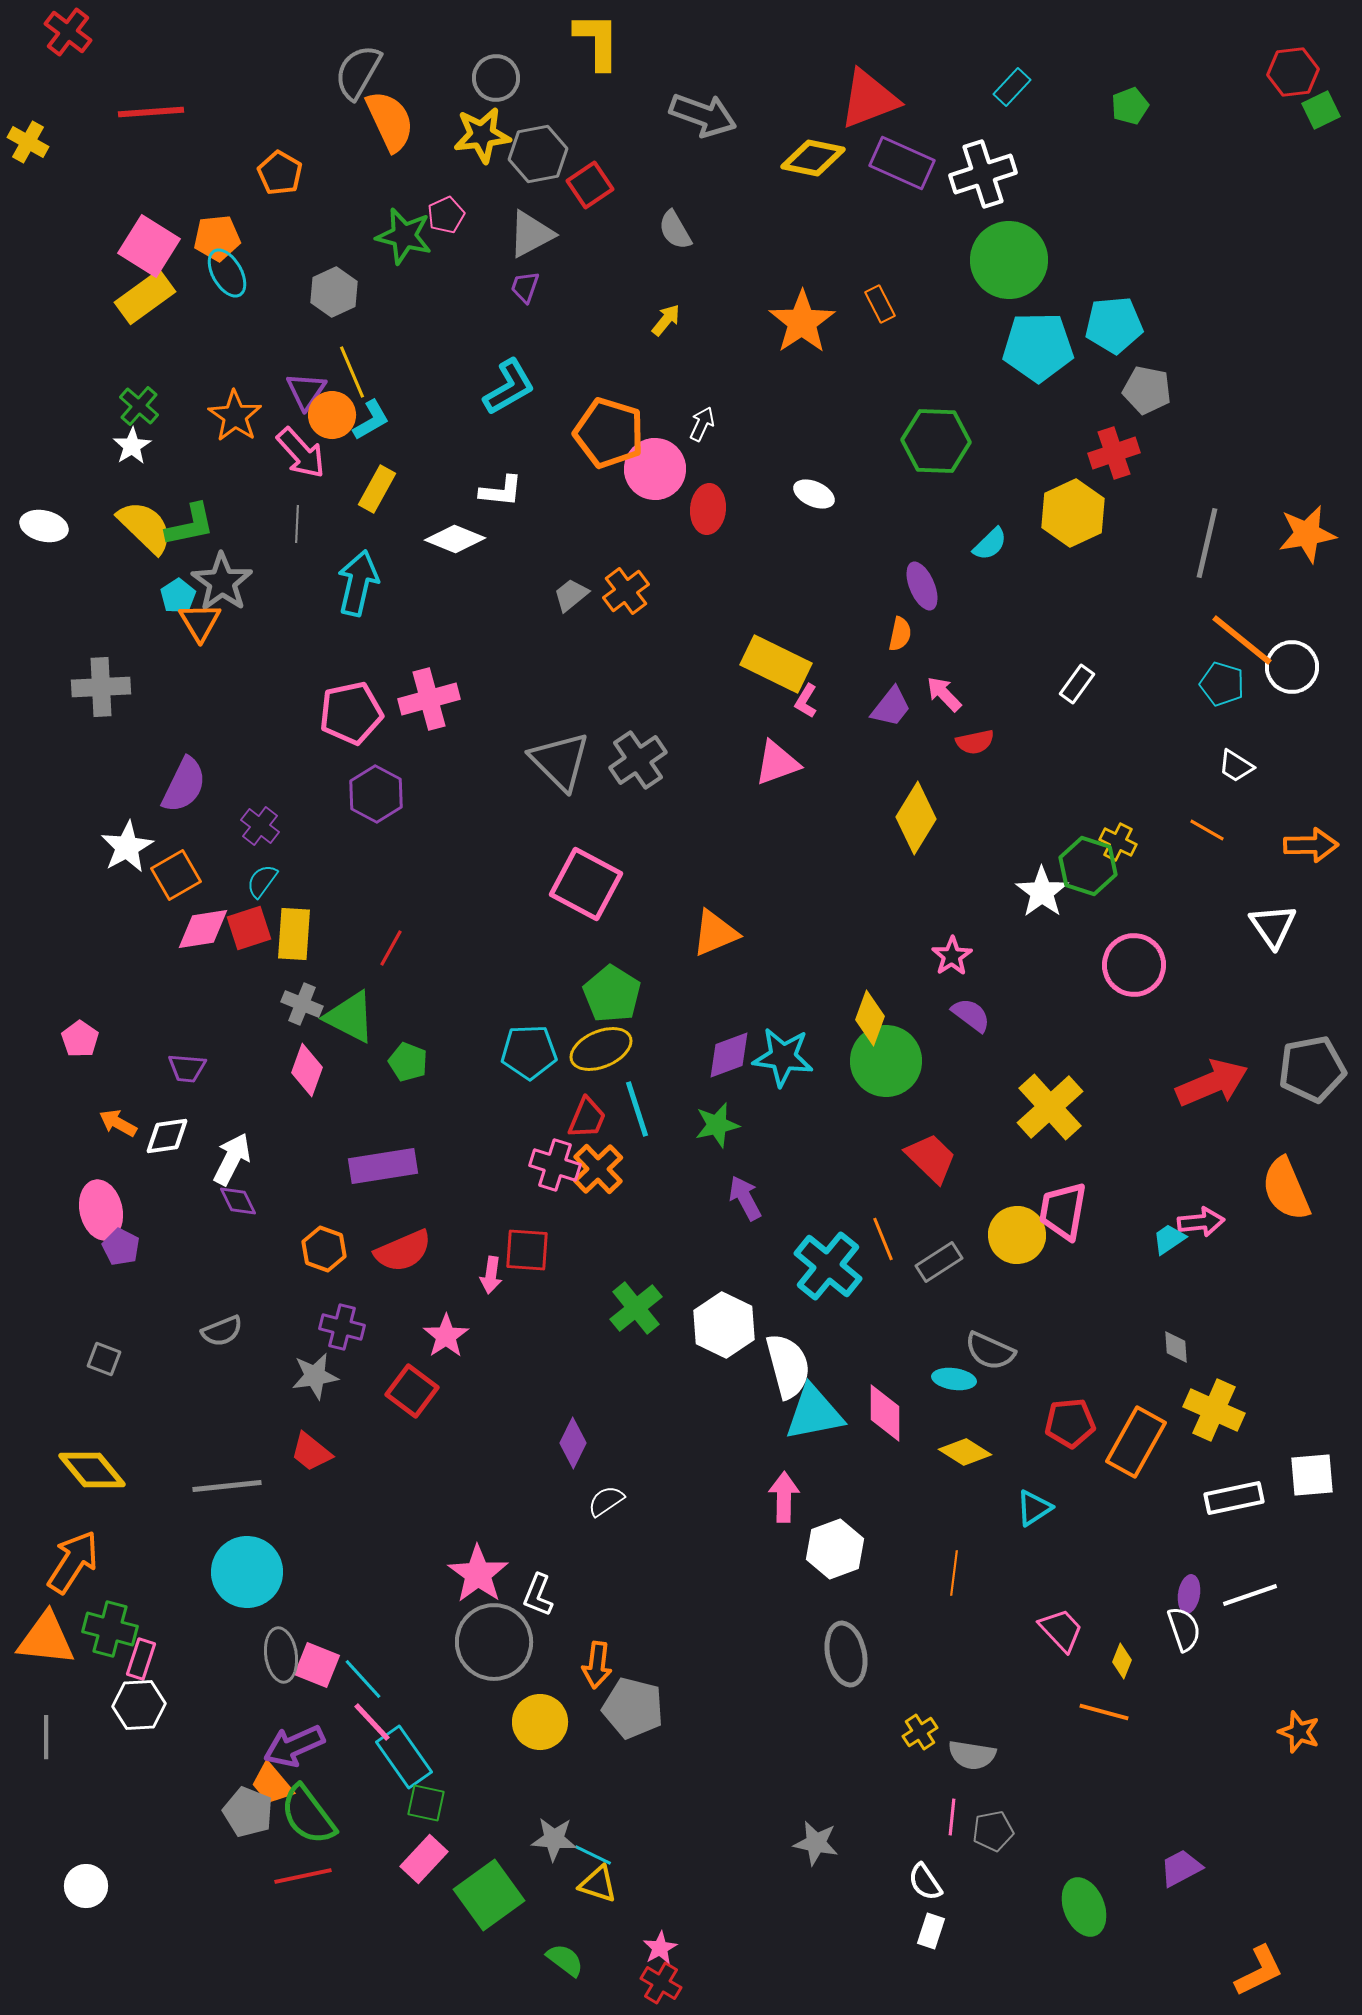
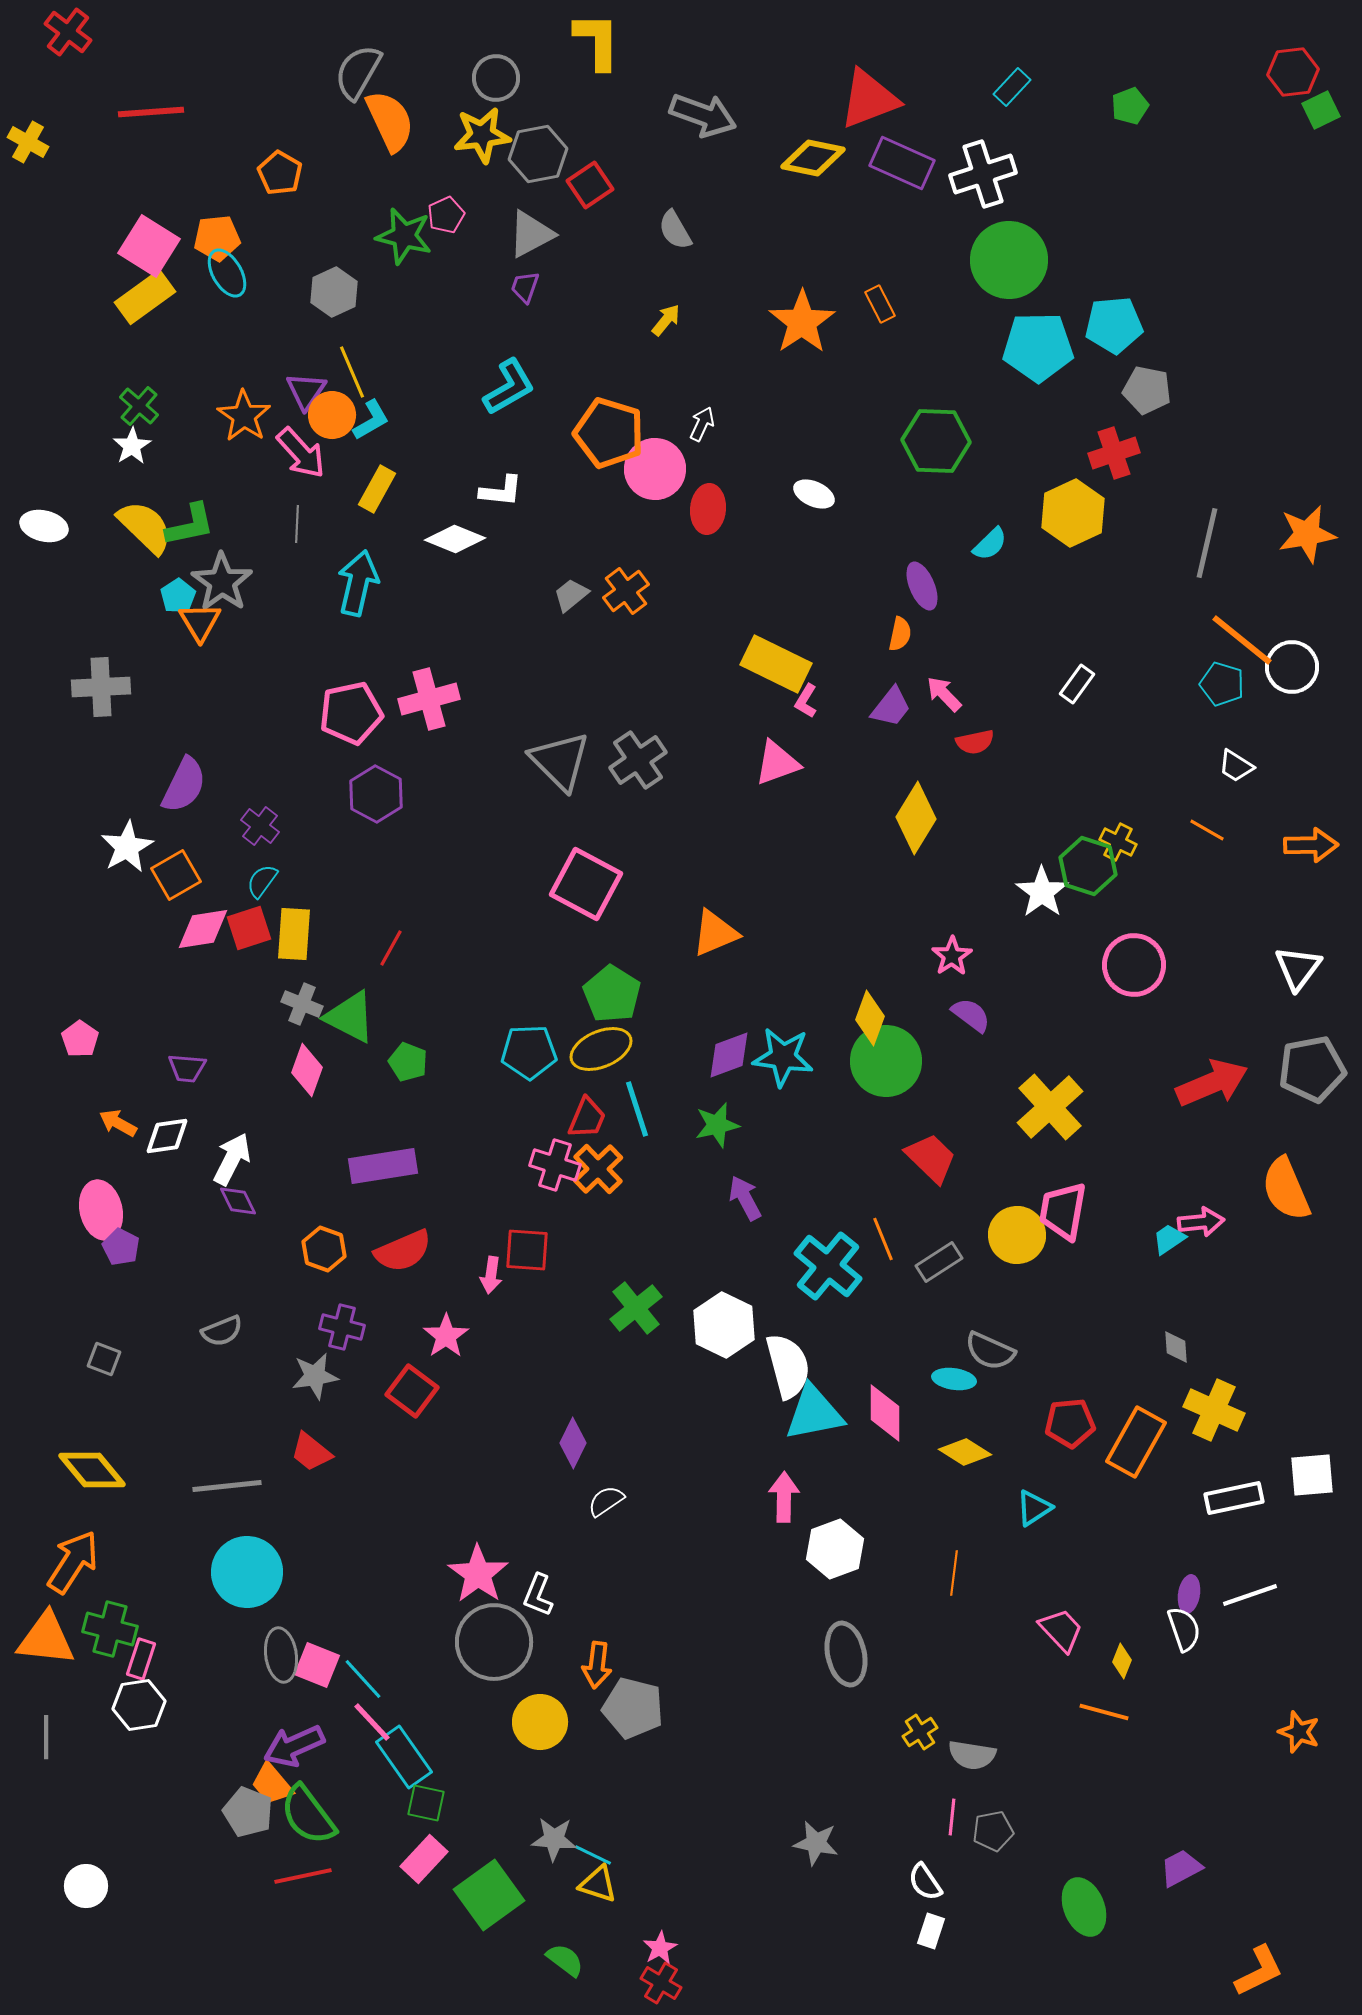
orange star at (235, 416): moved 9 px right
white triangle at (1273, 926): moved 25 px right, 42 px down; rotated 12 degrees clockwise
white hexagon at (139, 1705): rotated 6 degrees counterclockwise
